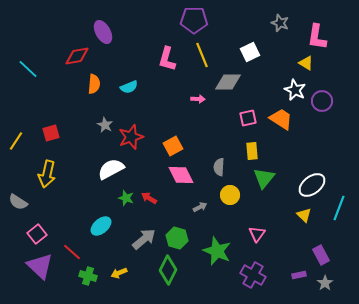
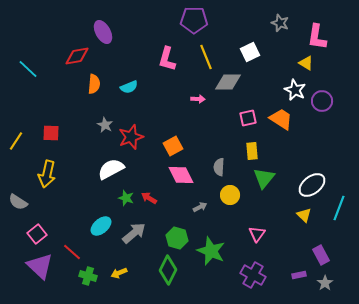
yellow line at (202, 55): moved 4 px right, 2 px down
red square at (51, 133): rotated 18 degrees clockwise
gray arrow at (144, 239): moved 10 px left, 6 px up
green star at (217, 251): moved 6 px left
